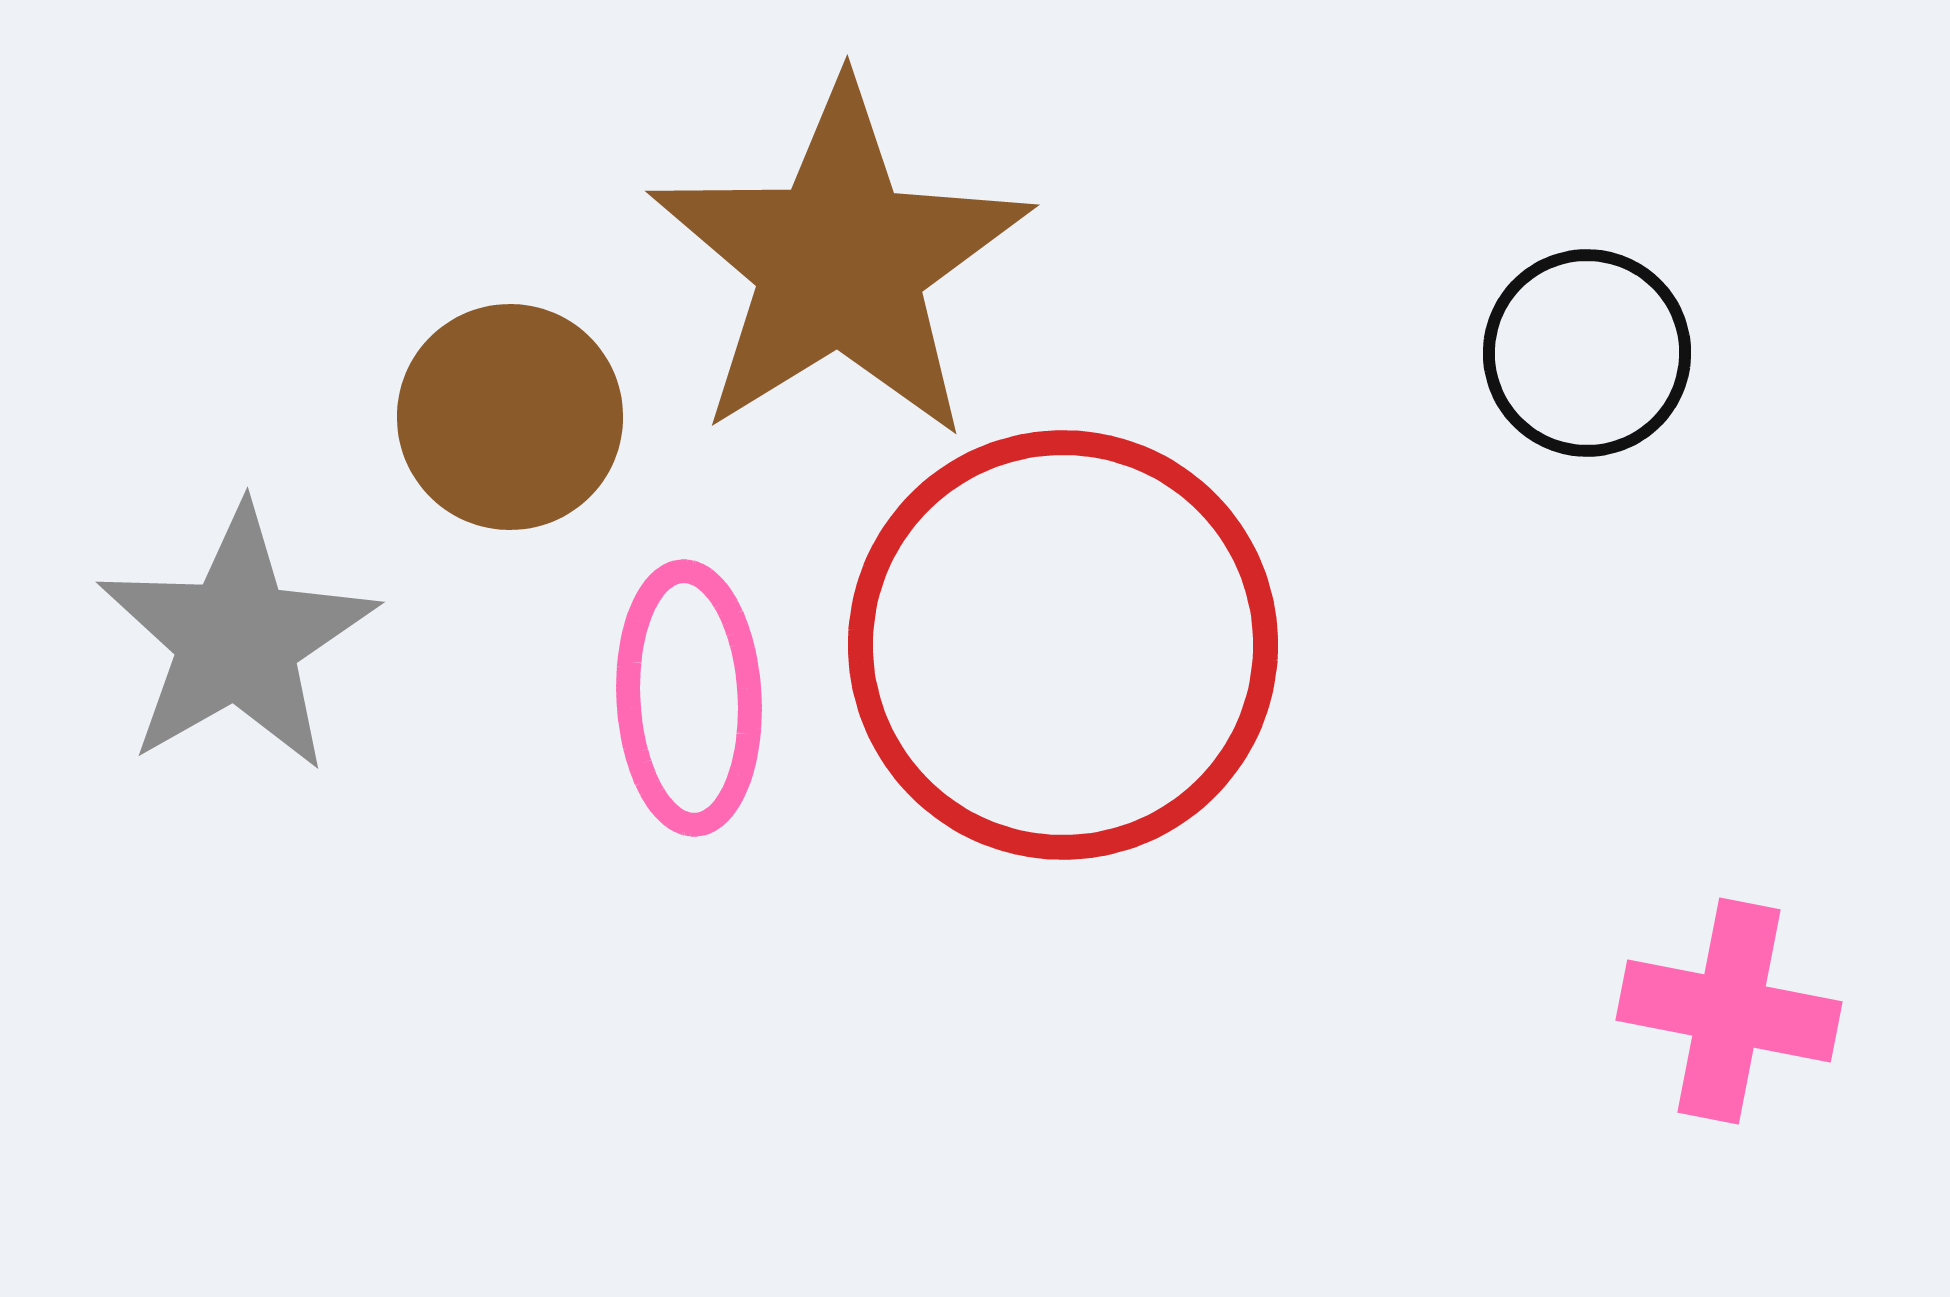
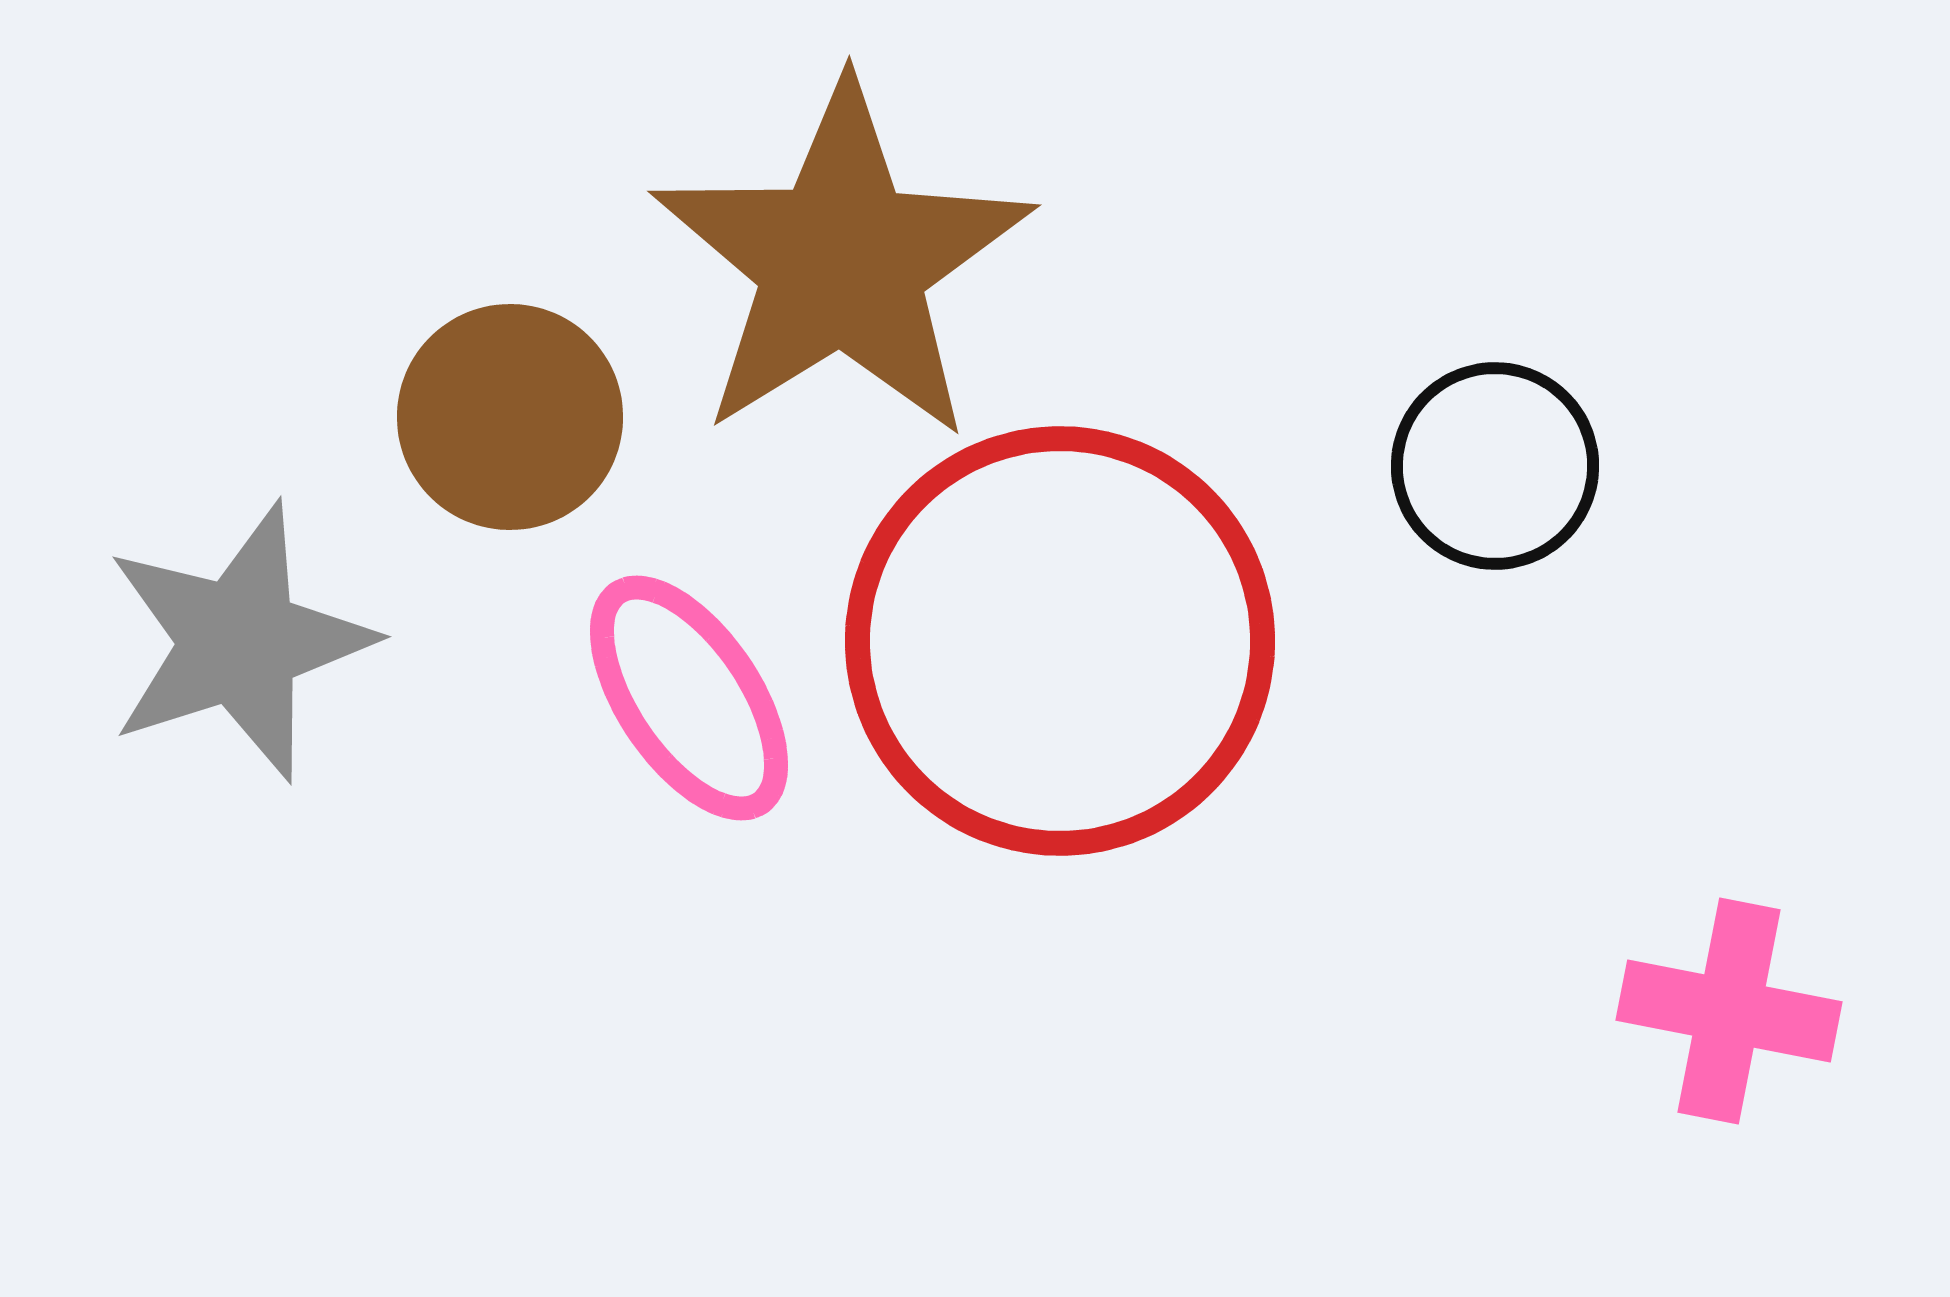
brown star: moved 2 px right
black circle: moved 92 px left, 113 px down
gray star: moved 2 px right, 3 px down; rotated 12 degrees clockwise
red circle: moved 3 px left, 4 px up
pink ellipse: rotated 31 degrees counterclockwise
